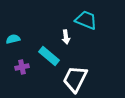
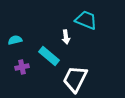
cyan semicircle: moved 2 px right, 1 px down
